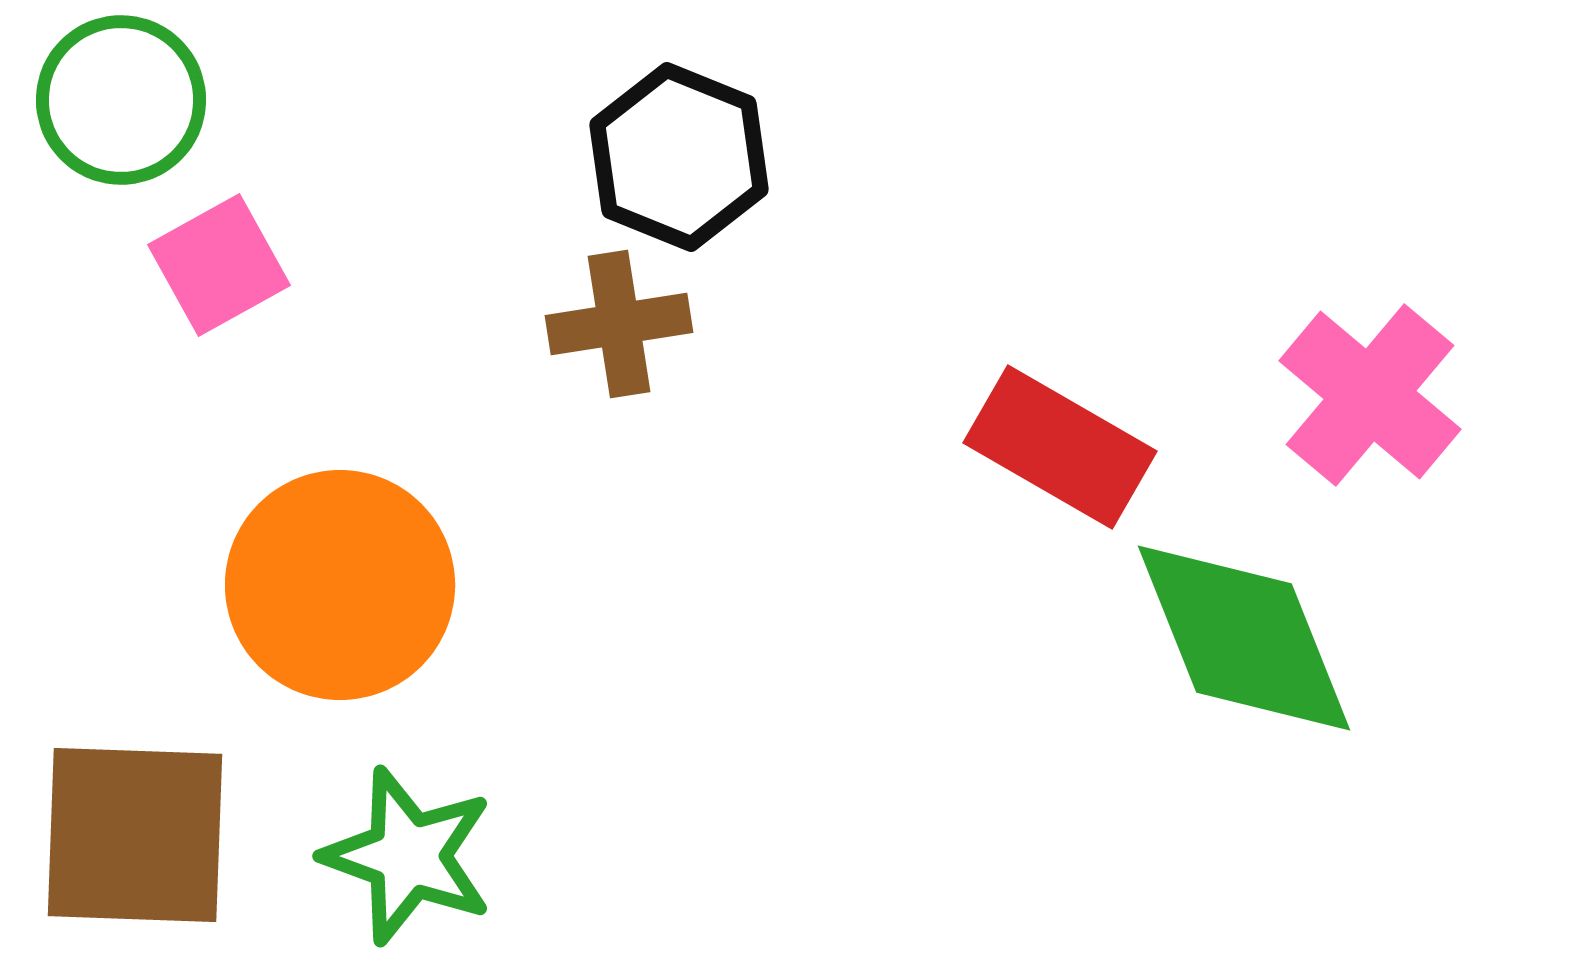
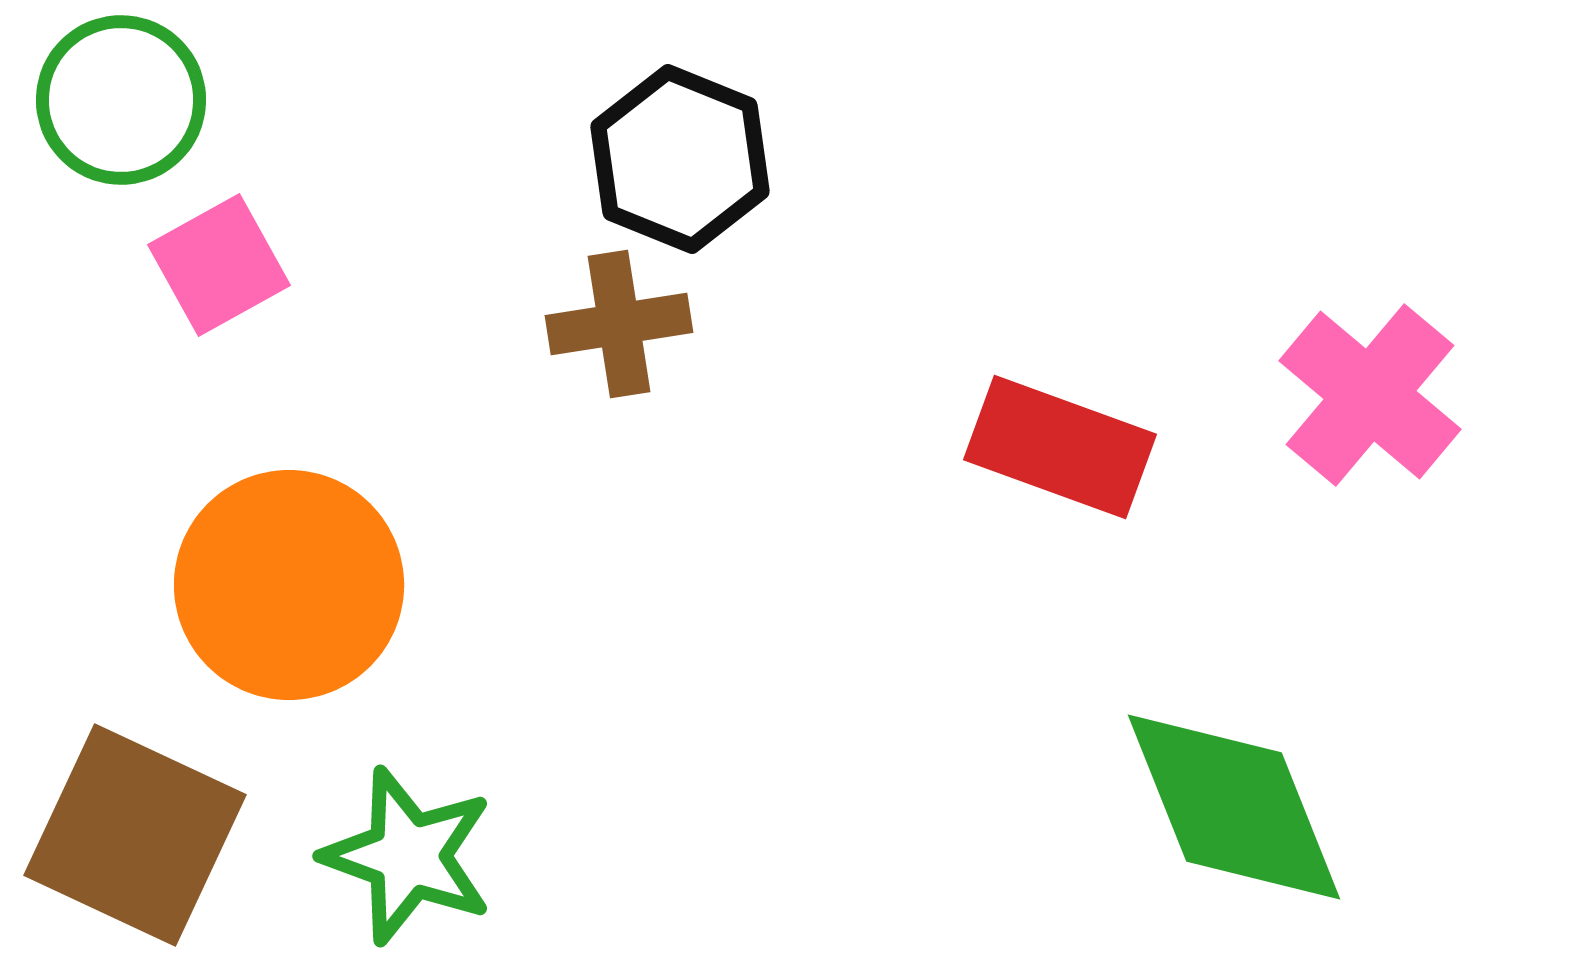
black hexagon: moved 1 px right, 2 px down
red rectangle: rotated 10 degrees counterclockwise
orange circle: moved 51 px left
green diamond: moved 10 px left, 169 px down
brown square: rotated 23 degrees clockwise
